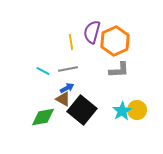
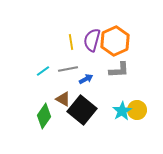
purple semicircle: moved 8 px down
cyan line: rotated 64 degrees counterclockwise
blue arrow: moved 19 px right, 9 px up
green diamond: moved 1 px right, 1 px up; rotated 45 degrees counterclockwise
